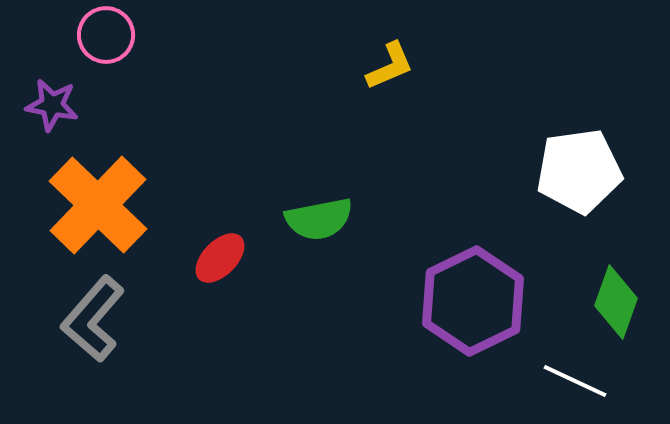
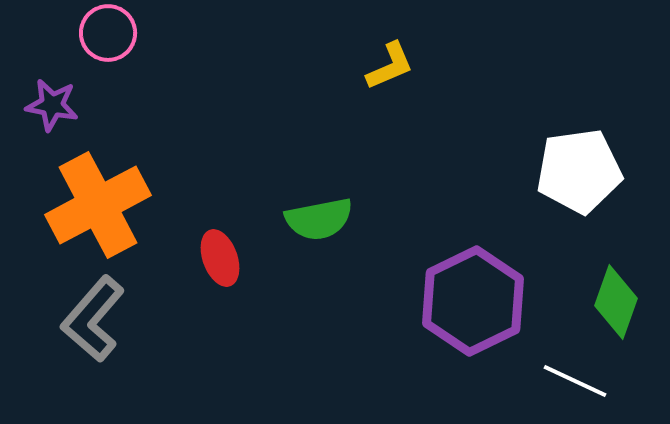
pink circle: moved 2 px right, 2 px up
orange cross: rotated 18 degrees clockwise
red ellipse: rotated 64 degrees counterclockwise
